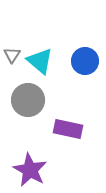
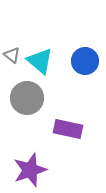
gray triangle: rotated 24 degrees counterclockwise
gray circle: moved 1 px left, 2 px up
purple star: rotated 24 degrees clockwise
